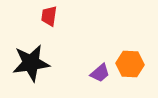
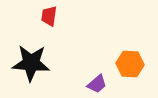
black star: rotated 12 degrees clockwise
purple trapezoid: moved 3 px left, 11 px down
